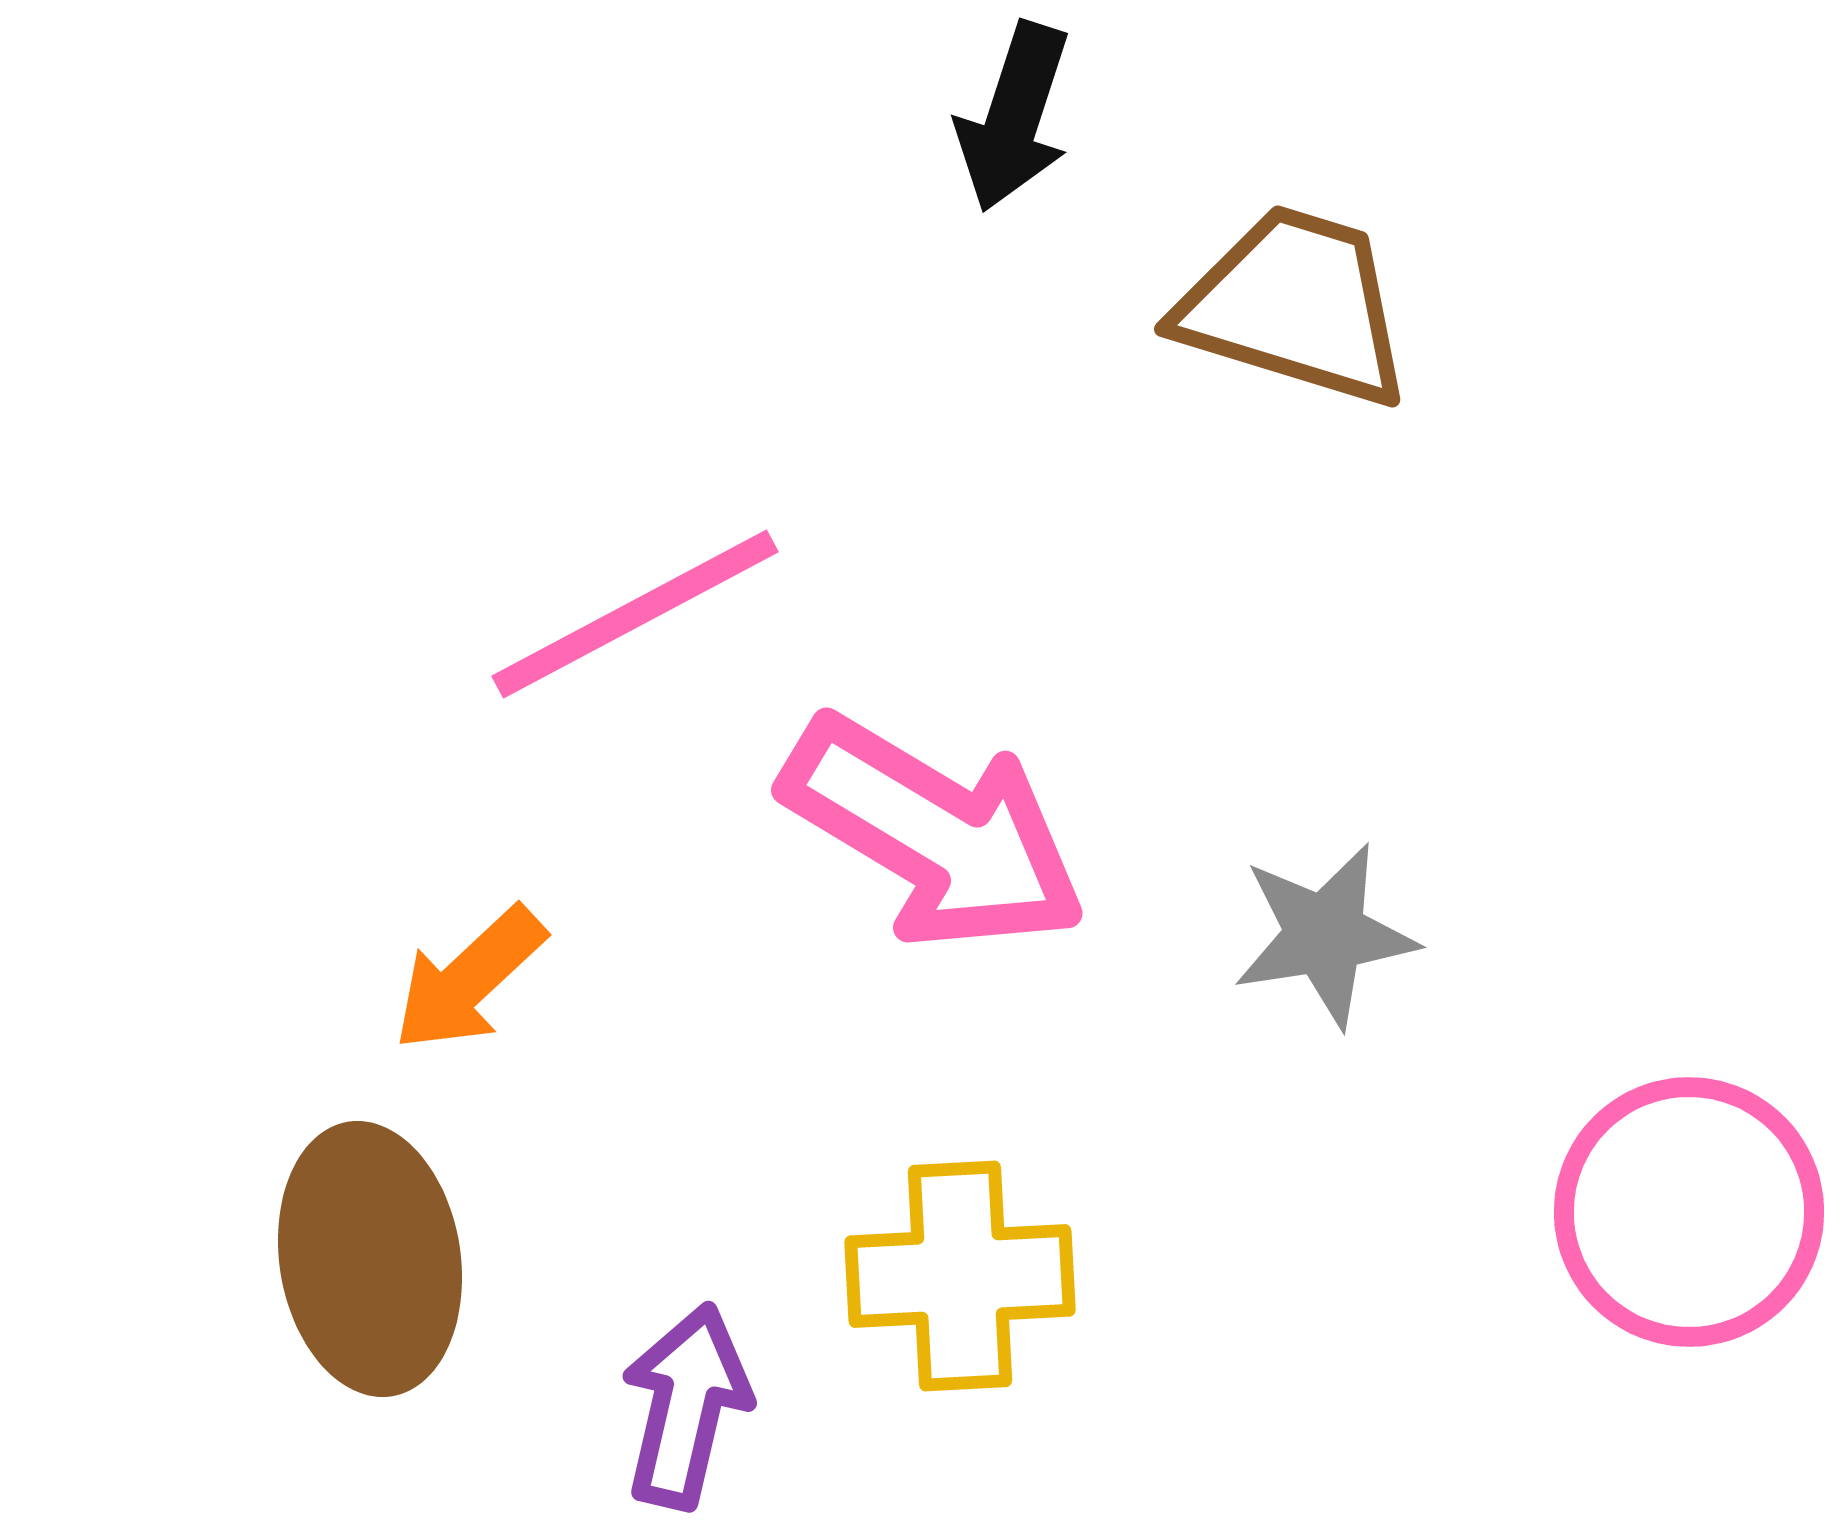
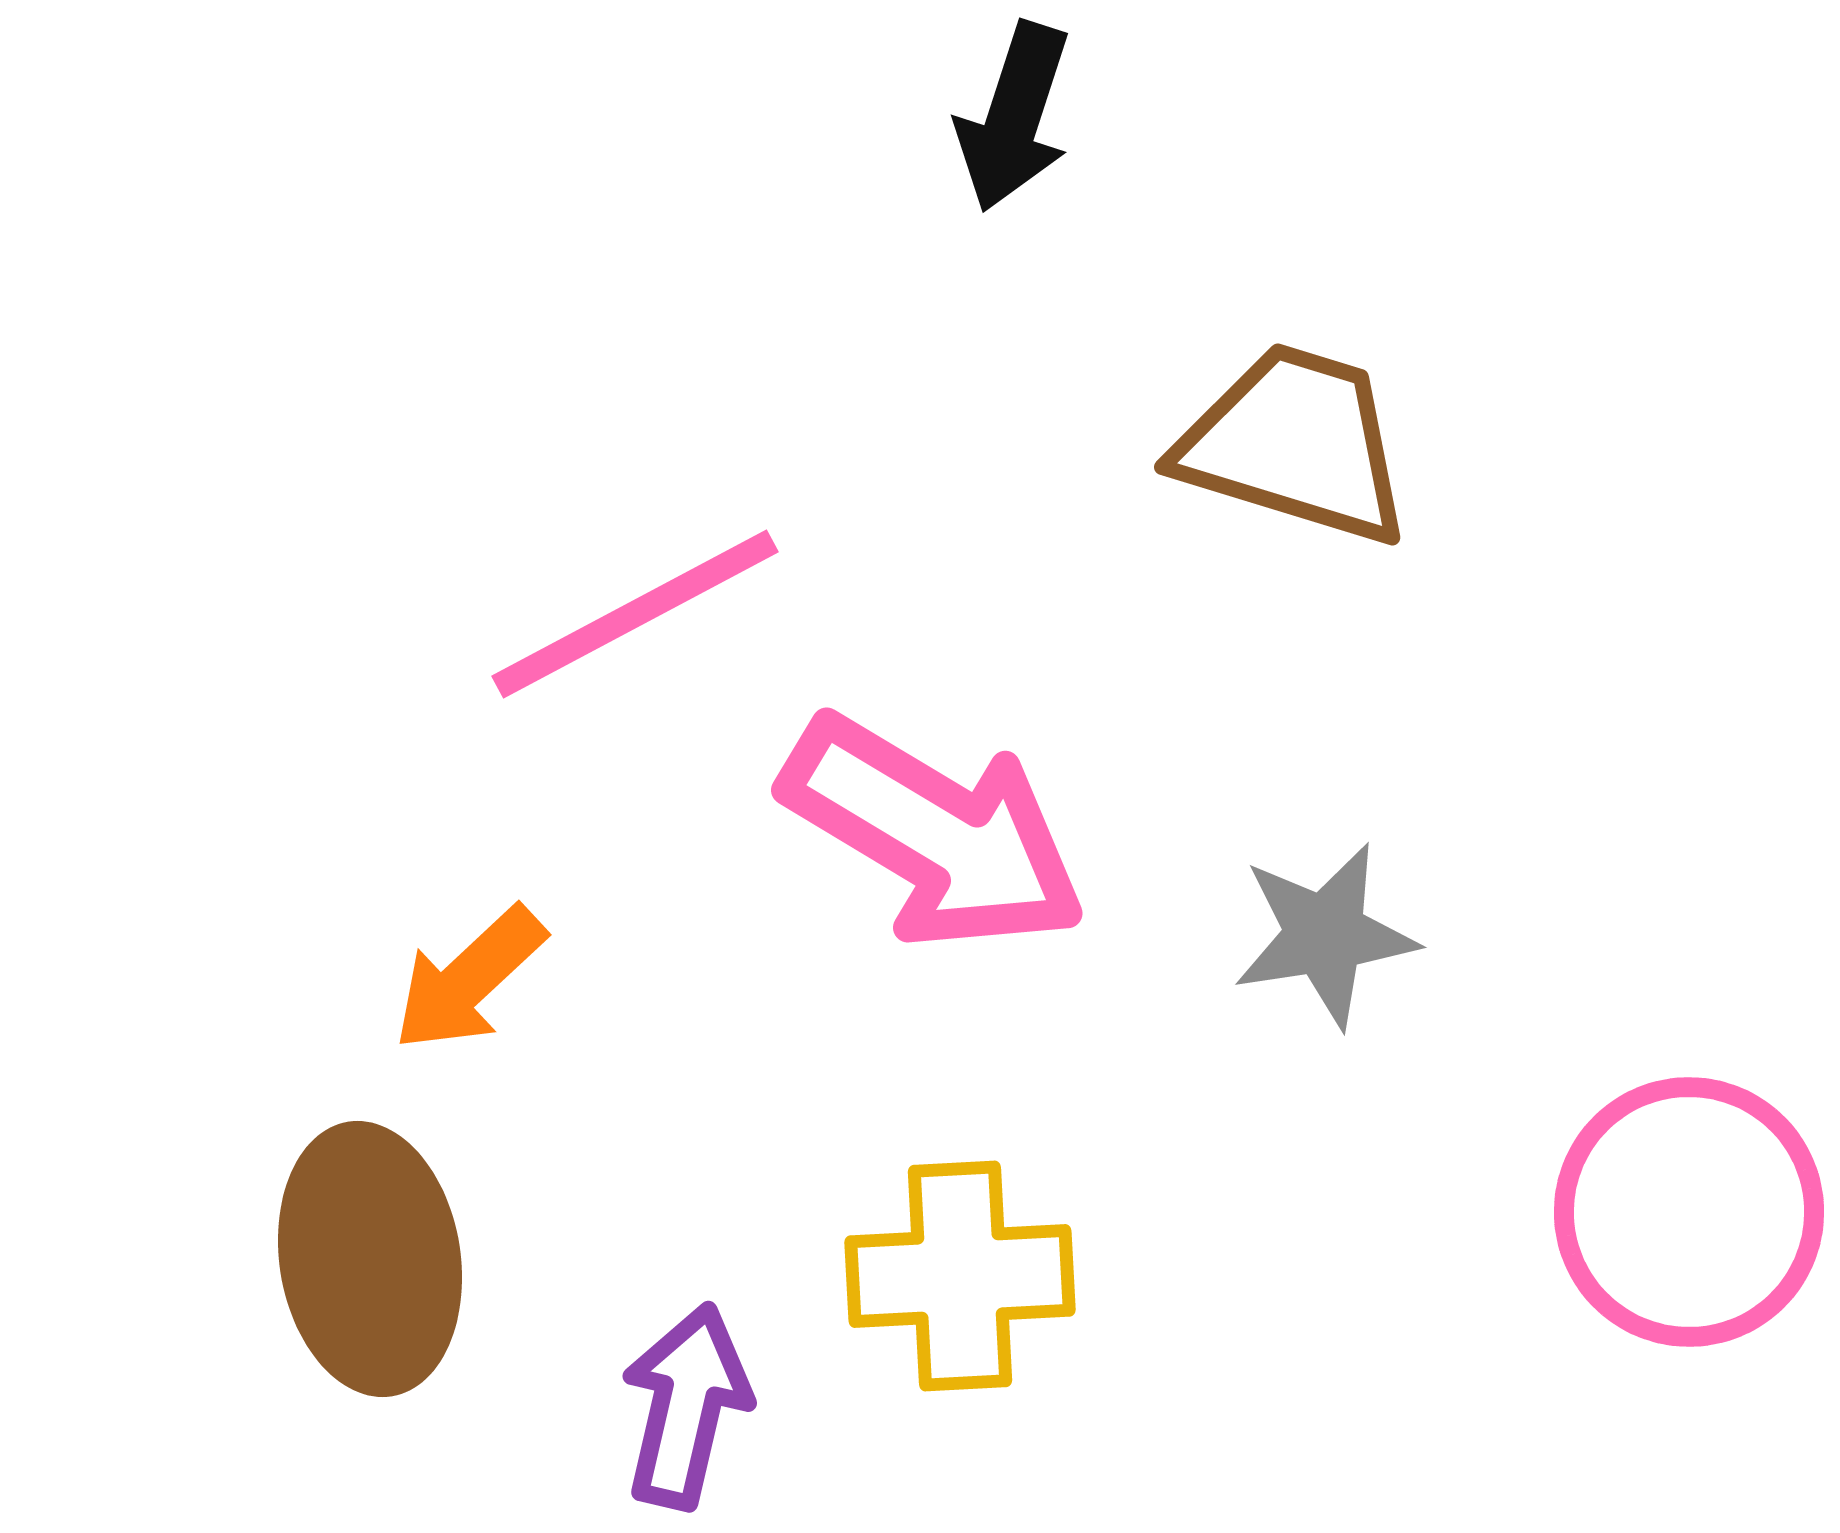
brown trapezoid: moved 138 px down
